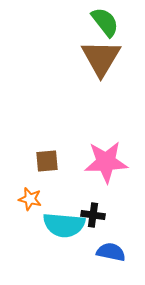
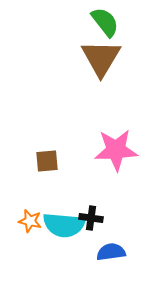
pink star: moved 10 px right, 12 px up
orange star: moved 22 px down
black cross: moved 2 px left, 3 px down
blue semicircle: rotated 20 degrees counterclockwise
